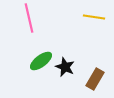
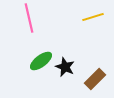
yellow line: moved 1 px left; rotated 25 degrees counterclockwise
brown rectangle: rotated 15 degrees clockwise
